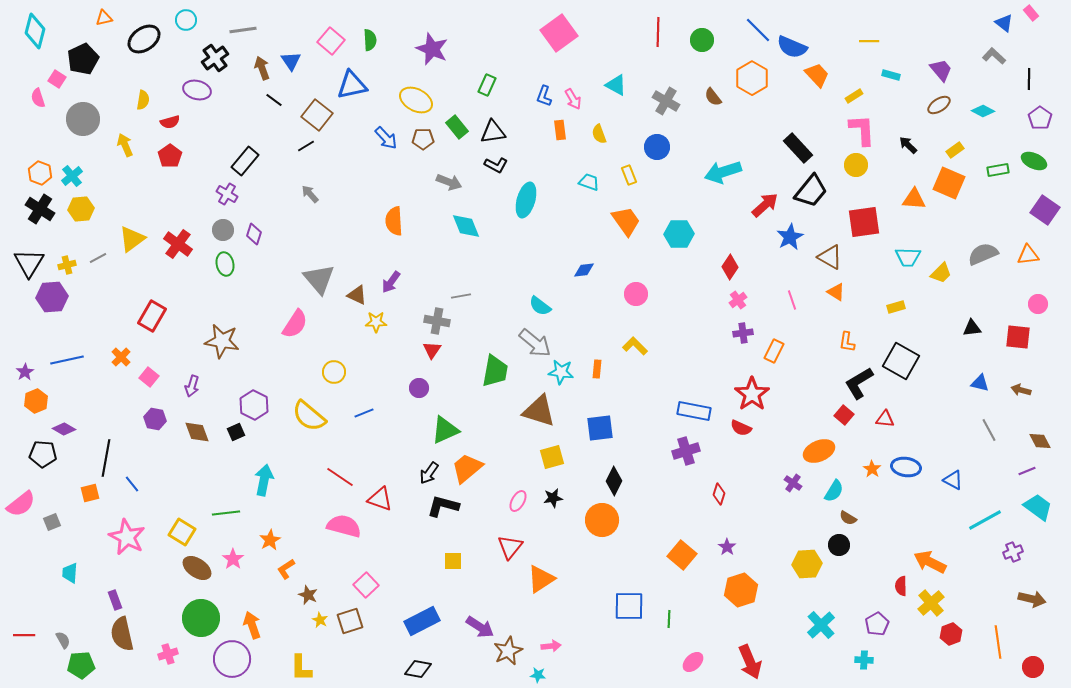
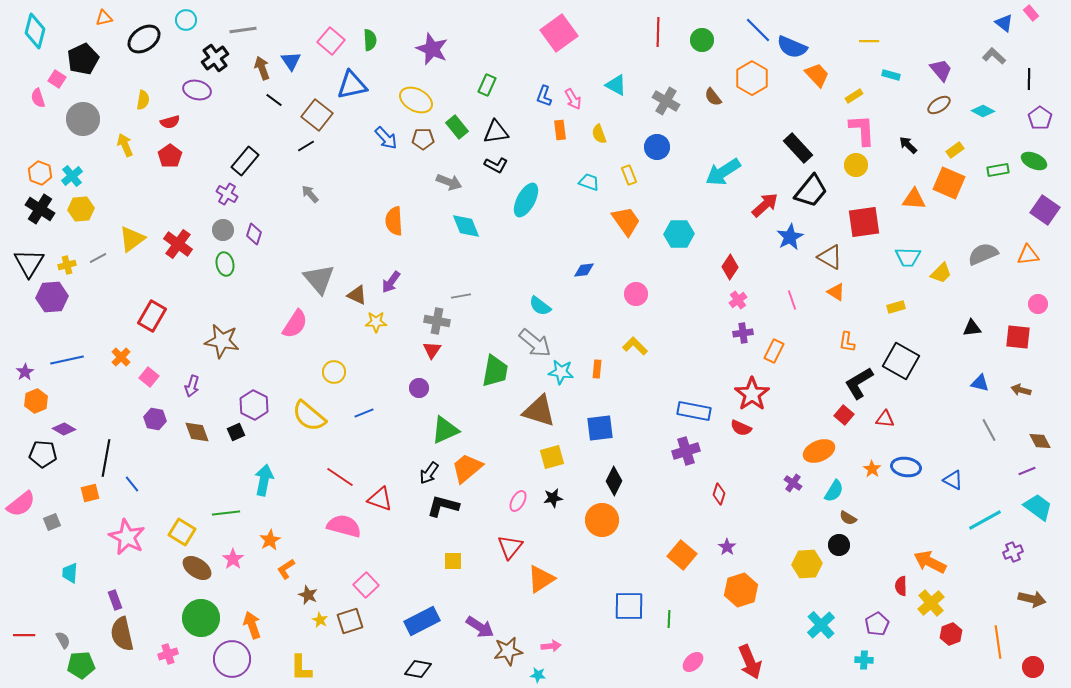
black triangle at (493, 132): moved 3 px right
cyan arrow at (723, 172): rotated 15 degrees counterclockwise
cyan ellipse at (526, 200): rotated 12 degrees clockwise
brown star at (508, 651): rotated 16 degrees clockwise
